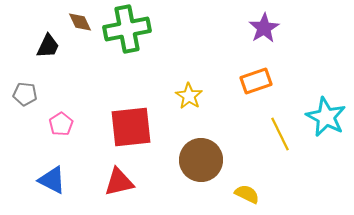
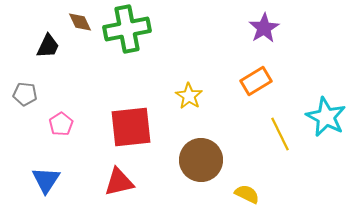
orange rectangle: rotated 12 degrees counterclockwise
blue triangle: moved 6 px left; rotated 36 degrees clockwise
